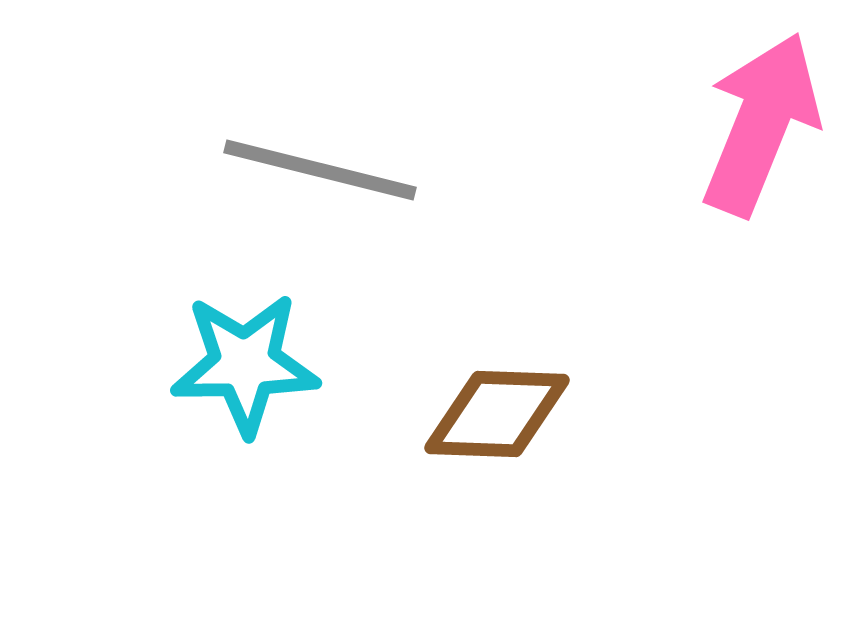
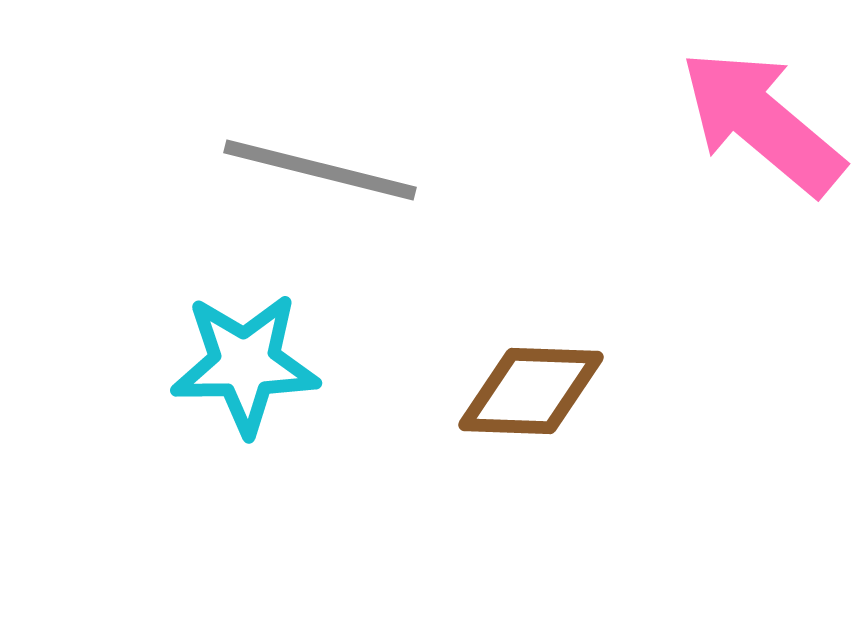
pink arrow: moved 1 px right, 2 px up; rotated 72 degrees counterclockwise
brown diamond: moved 34 px right, 23 px up
